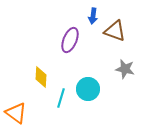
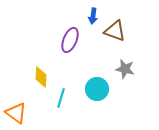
cyan circle: moved 9 px right
